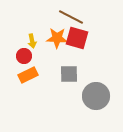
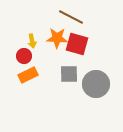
red square: moved 6 px down
gray circle: moved 12 px up
